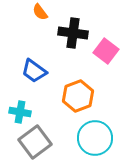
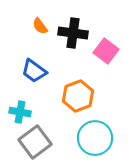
orange semicircle: moved 14 px down
